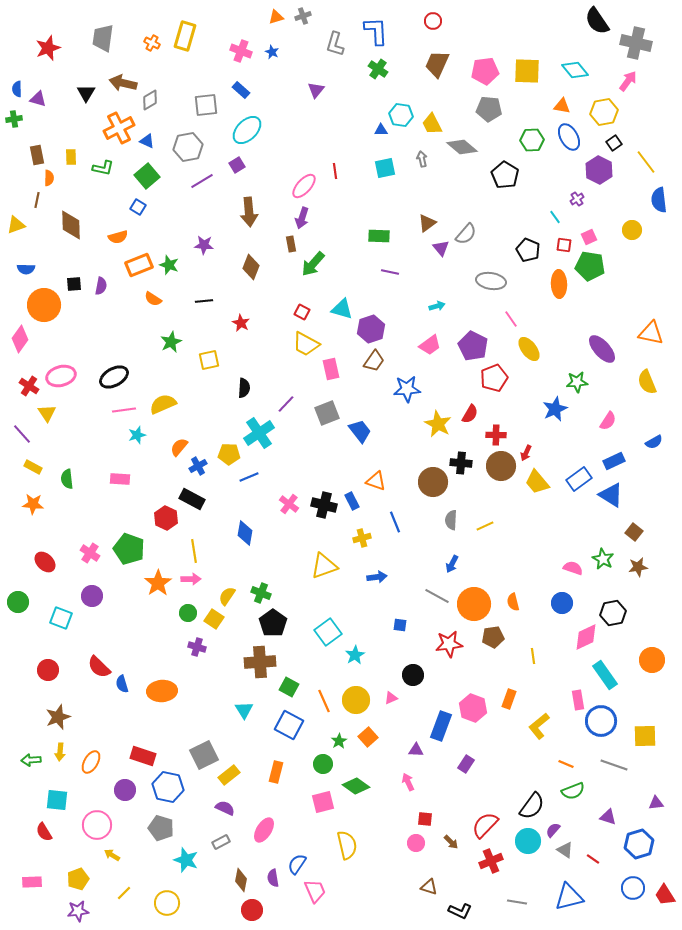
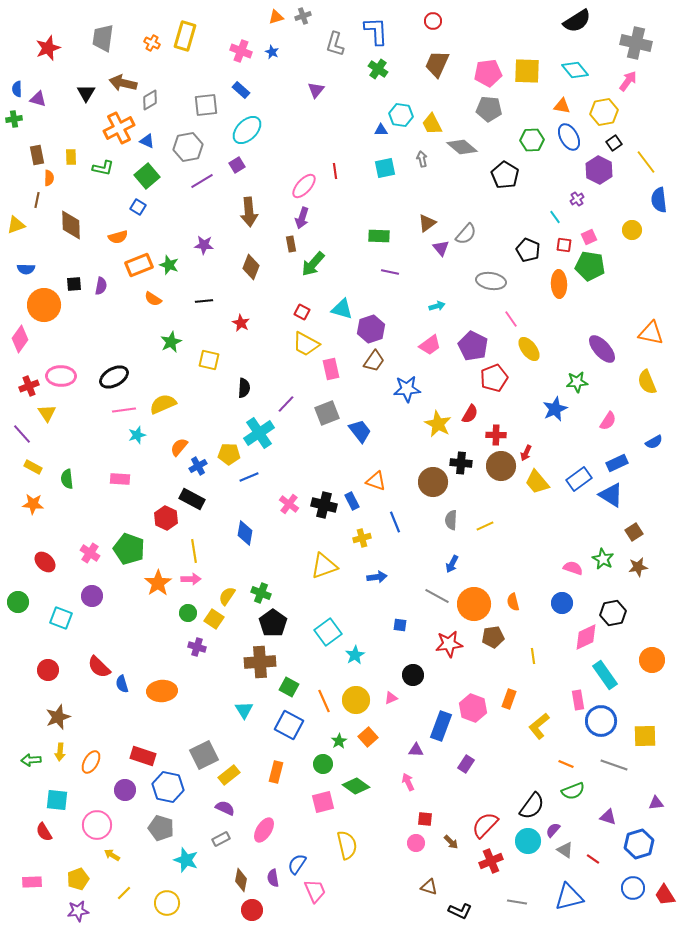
black semicircle at (597, 21): moved 20 px left; rotated 88 degrees counterclockwise
pink pentagon at (485, 71): moved 3 px right, 2 px down
yellow square at (209, 360): rotated 25 degrees clockwise
pink ellipse at (61, 376): rotated 16 degrees clockwise
red cross at (29, 386): rotated 36 degrees clockwise
blue rectangle at (614, 461): moved 3 px right, 2 px down
brown square at (634, 532): rotated 18 degrees clockwise
gray rectangle at (221, 842): moved 3 px up
